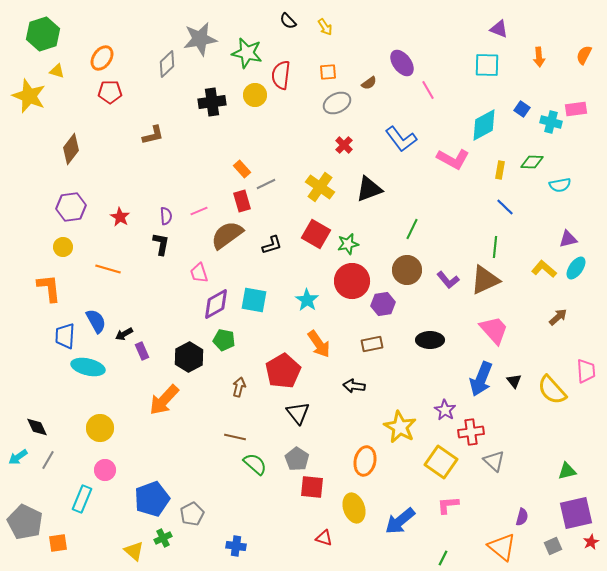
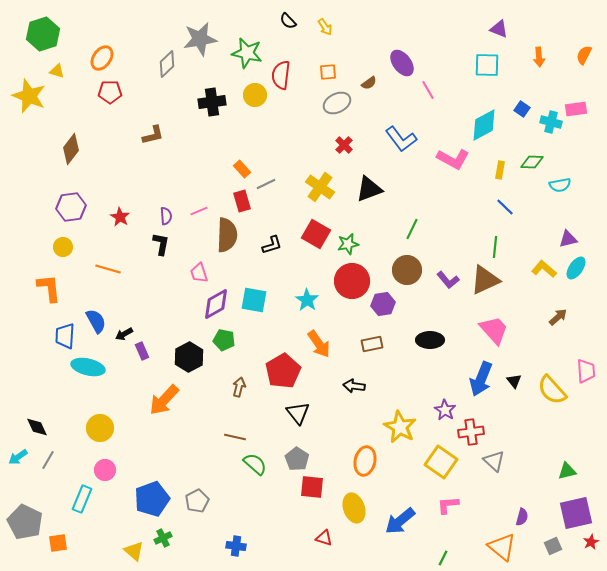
brown semicircle at (227, 235): rotated 128 degrees clockwise
gray pentagon at (192, 514): moved 5 px right, 13 px up
